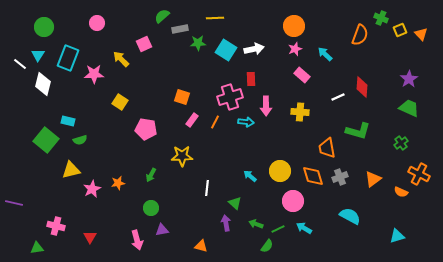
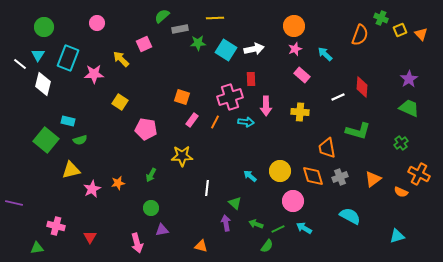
pink arrow at (137, 240): moved 3 px down
